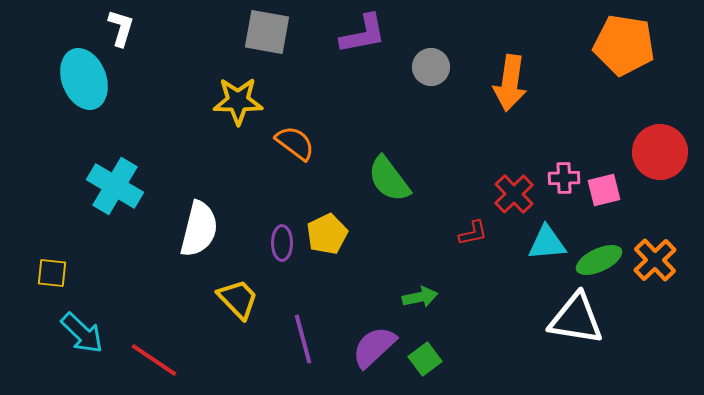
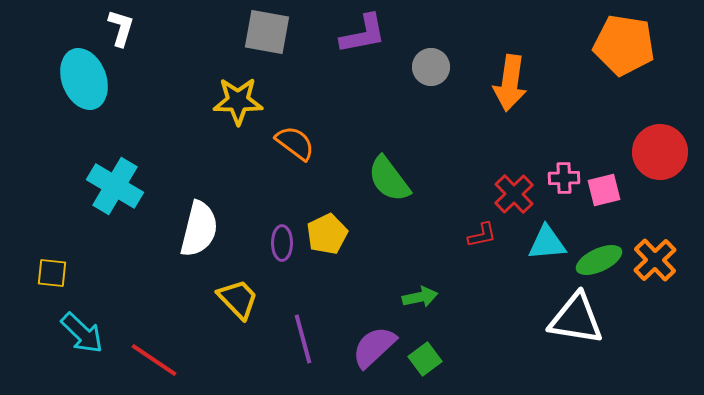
red L-shape: moved 9 px right, 2 px down
